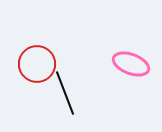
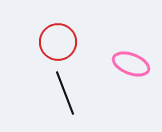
red circle: moved 21 px right, 22 px up
